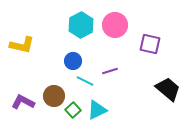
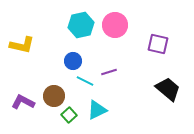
cyan hexagon: rotated 15 degrees clockwise
purple square: moved 8 px right
purple line: moved 1 px left, 1 px down
green square: moved 4 px left, 5 px down
